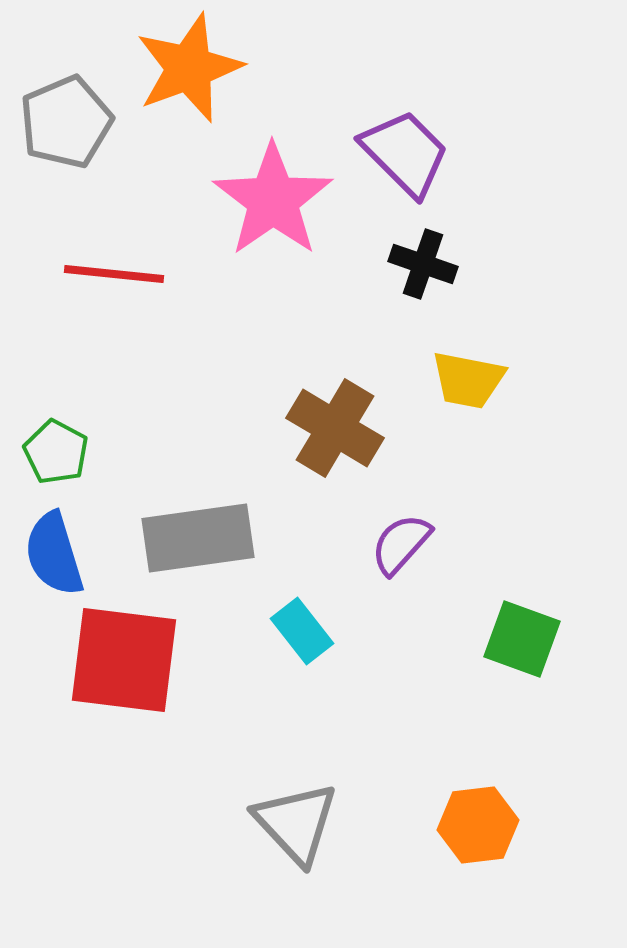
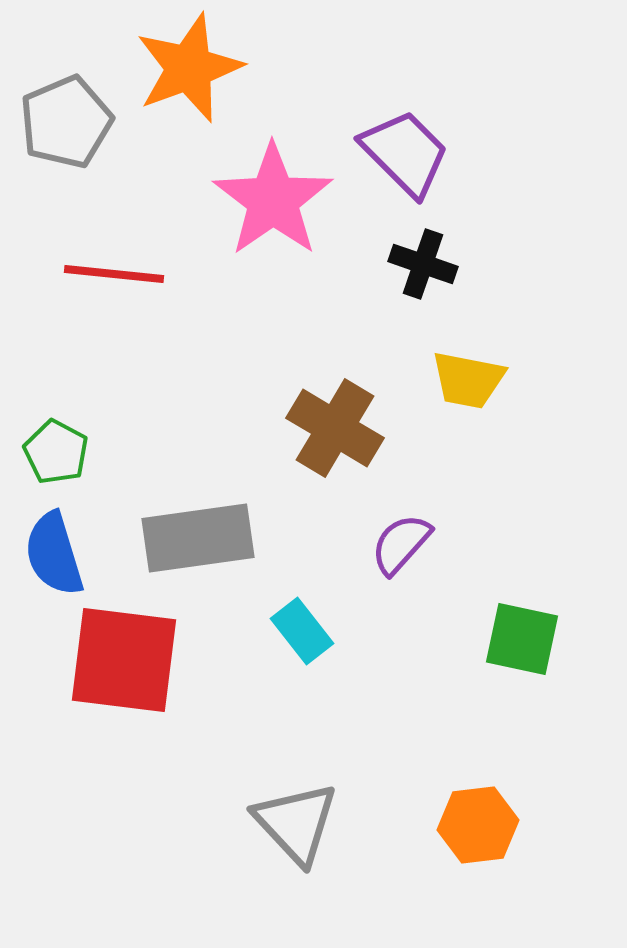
green square: rotated 8 degrees counterclockwise
